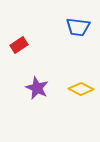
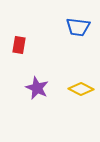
red rectangle: rotated 48 degrees counterclockwise
